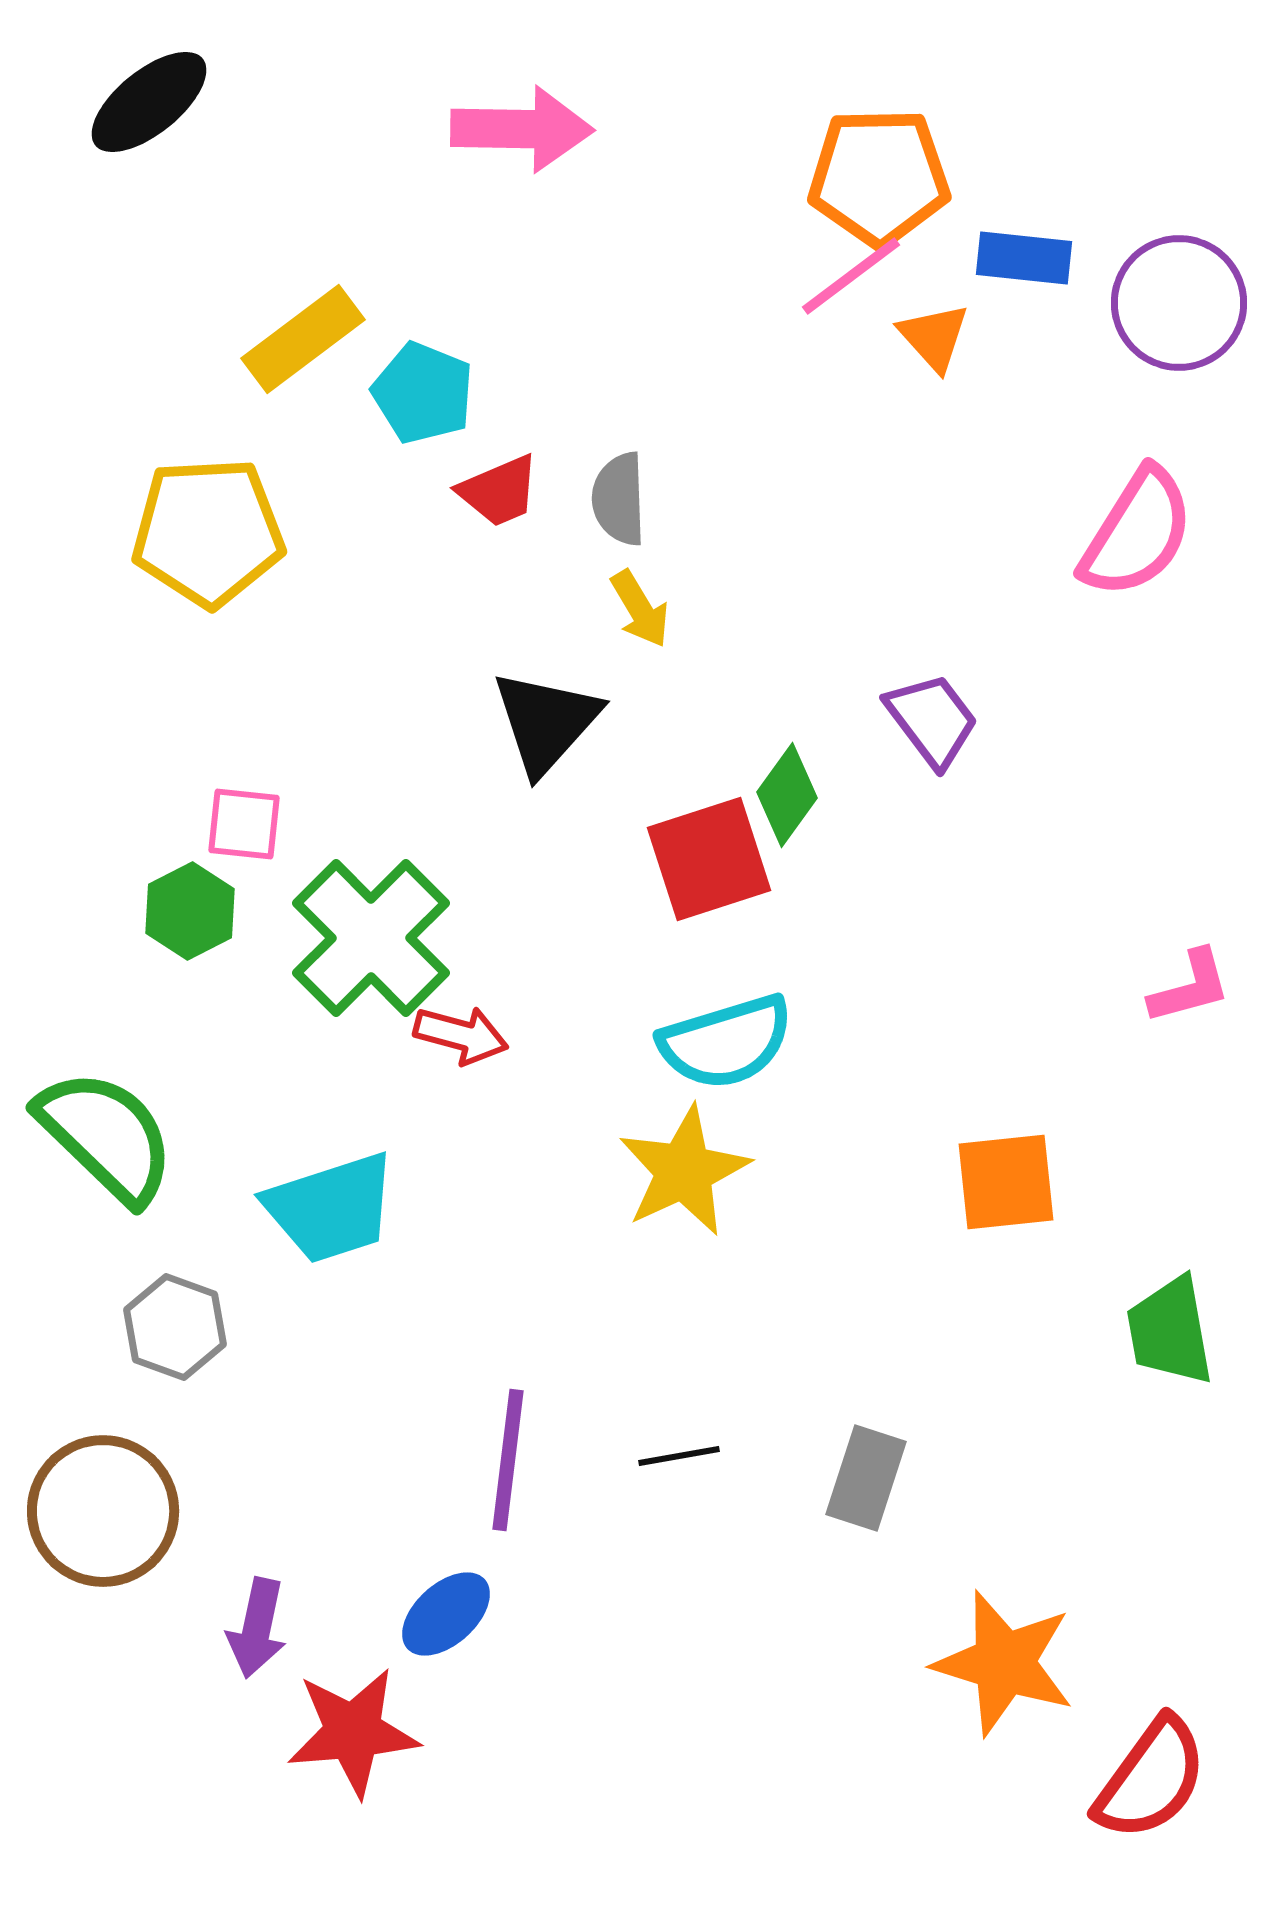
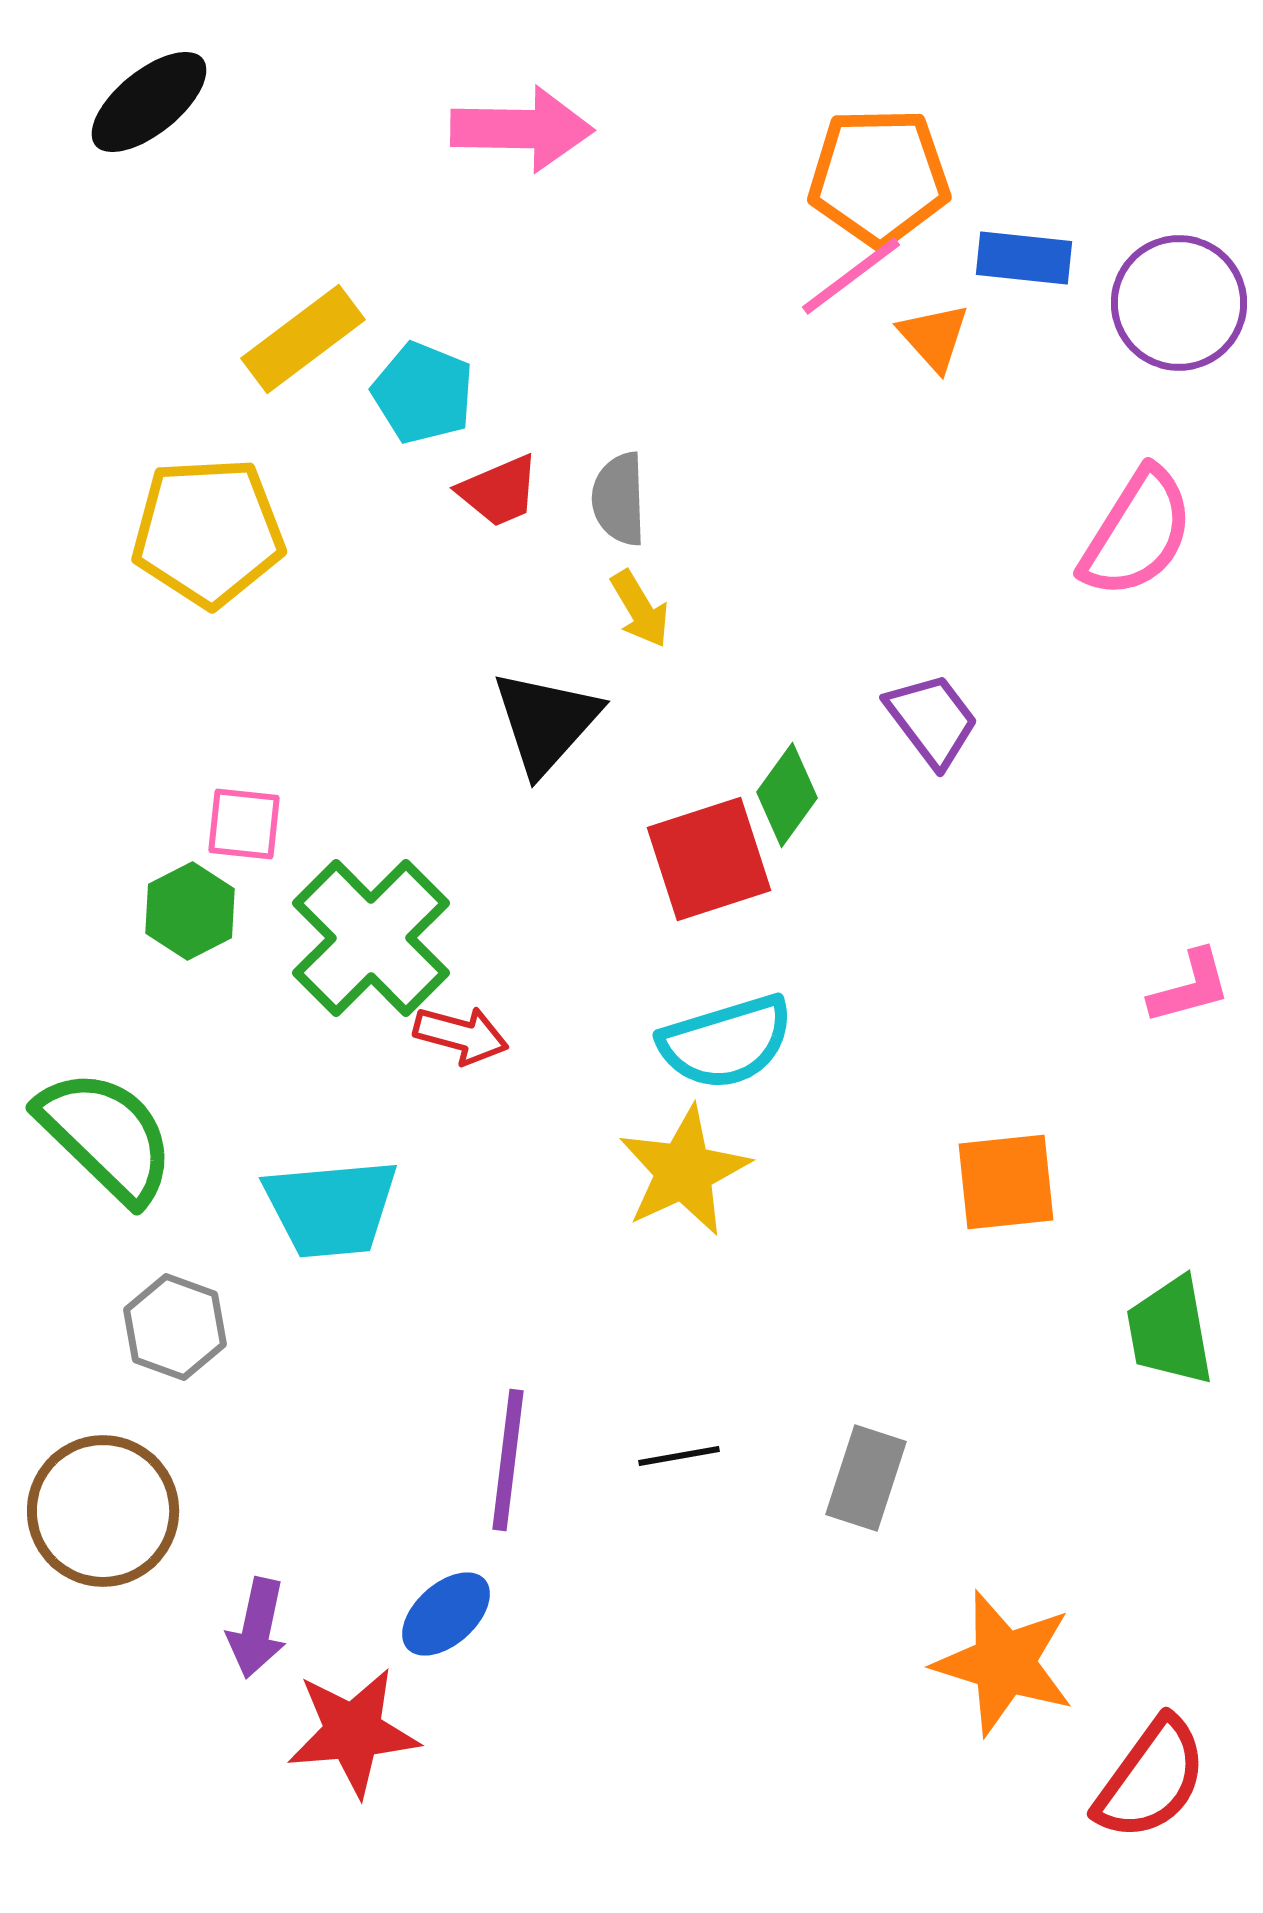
cyan trapezoid: rotated 13 degrees clockwise
